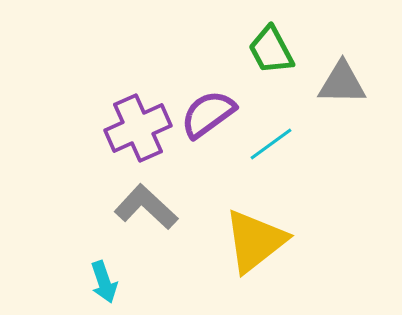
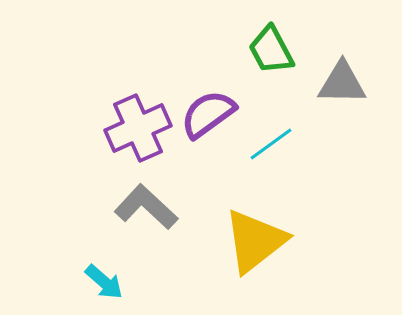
cyan arrow: rotated 30 degrees counterclockwise
